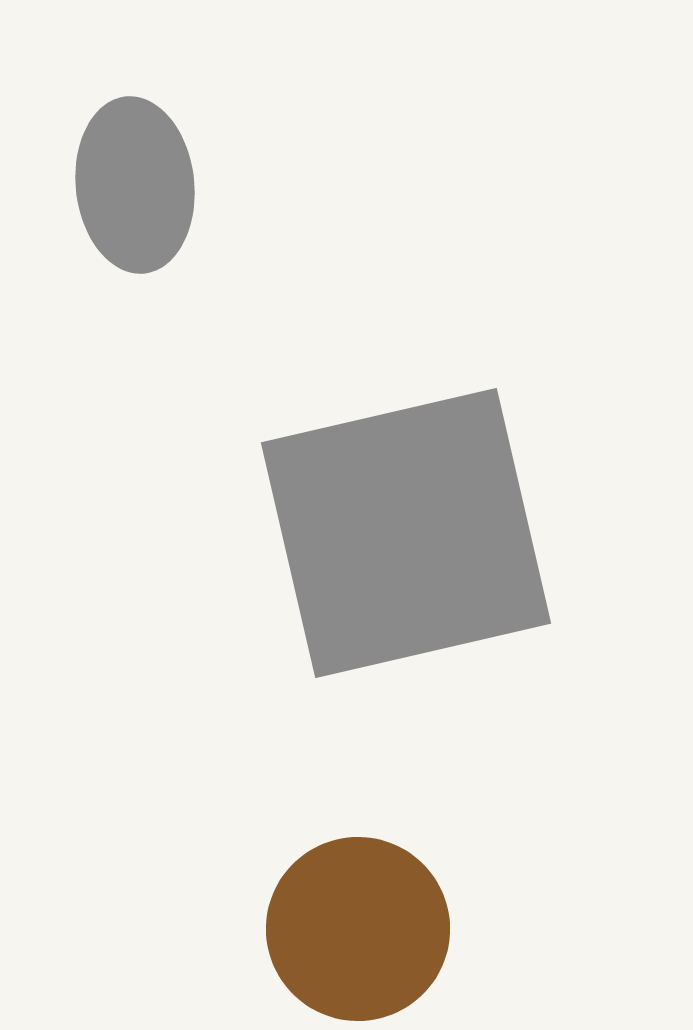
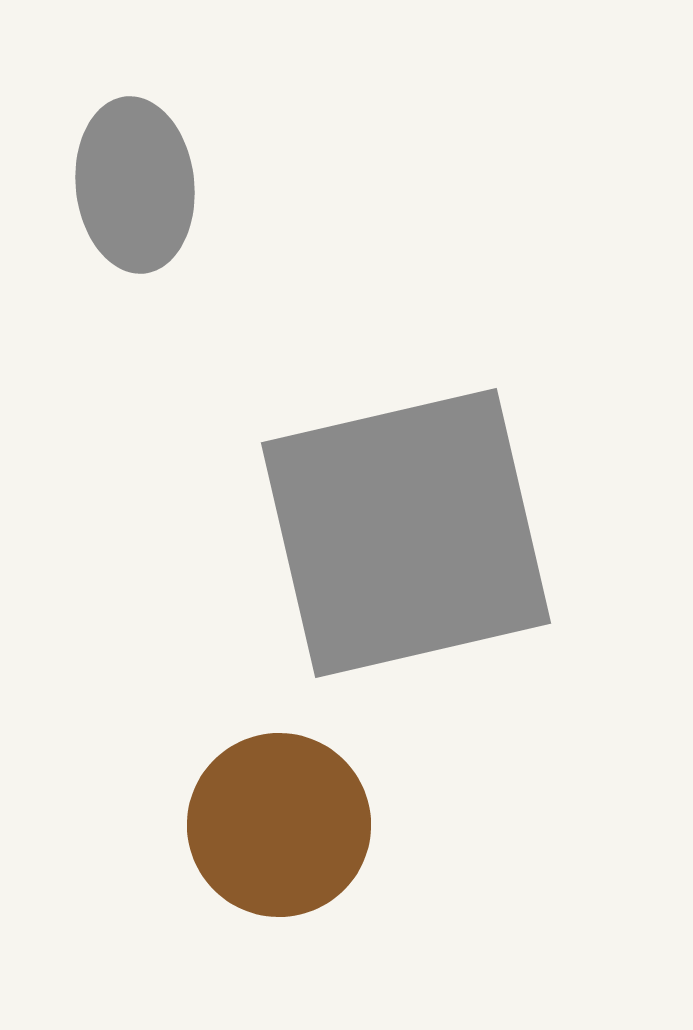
brown circle: moved 79 px left, 104 px up
